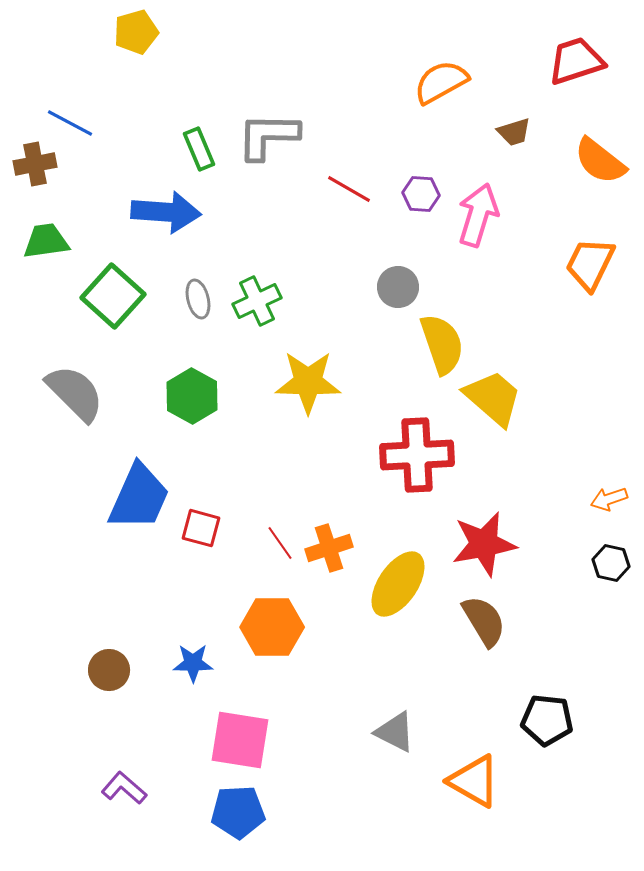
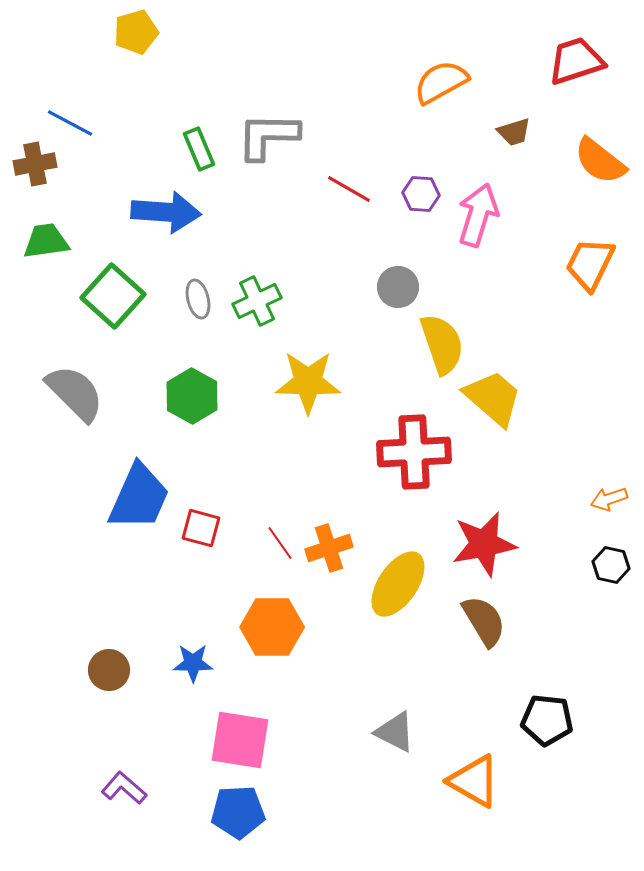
red cross at (417, 455): moved 3 px left, 3 px up
black hexagon at (611, 563): moved 2 px down
